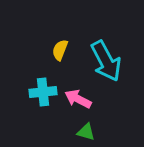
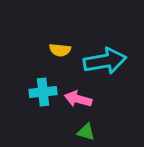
yellow semicircle: rotated 105 degrees counterclockwise
cyan arrow: moved 1 px left; rotated 72 degrees counterclockwise
pink arrow: rotated 12 degrees counterclockwise
